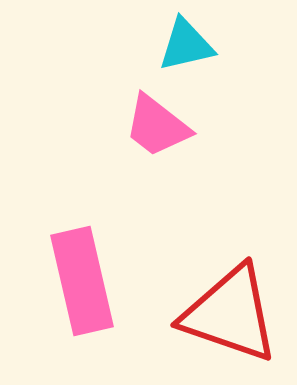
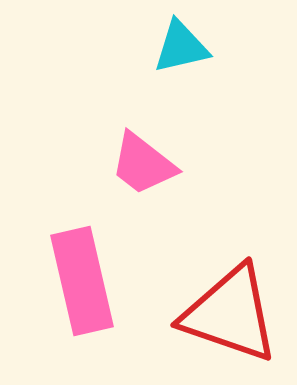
cyan triangle: moved 5 px left, 2 px down
pink trapezoid: moved 14 px left, 38 px down
